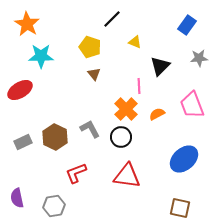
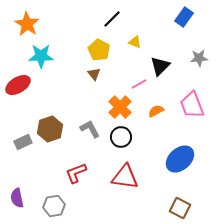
blue rectangle: moved 3 px left, 8 px up
yellow pentagon: moved 9 px right, 3 px down; rotated 10 degrees clockwise
pink line: moved 2 px up; rotated 63 degrees clockwise
red ellipse: moved 2 px left, 5 px up
orange cross: moved 6 px left, 2 px up
orange semicircle: moved 1 px left, 3 px up
brown hexagon: moved 5 px left, 8 px up; rotated 15 degrees clockwise
blue ellipse: moved 4 px left
red triangle: moved 2 px left, 1 px down
brown square: rotated 15 degrees clockwise
